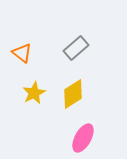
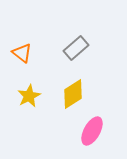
yellow star: moved 5 px left, 3 px down
pink ellipse: moved 9 px right, 7 px up
